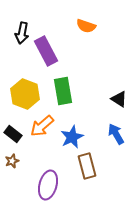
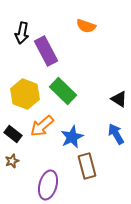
green rectangle: rotated 36 degrees counterclockwise
